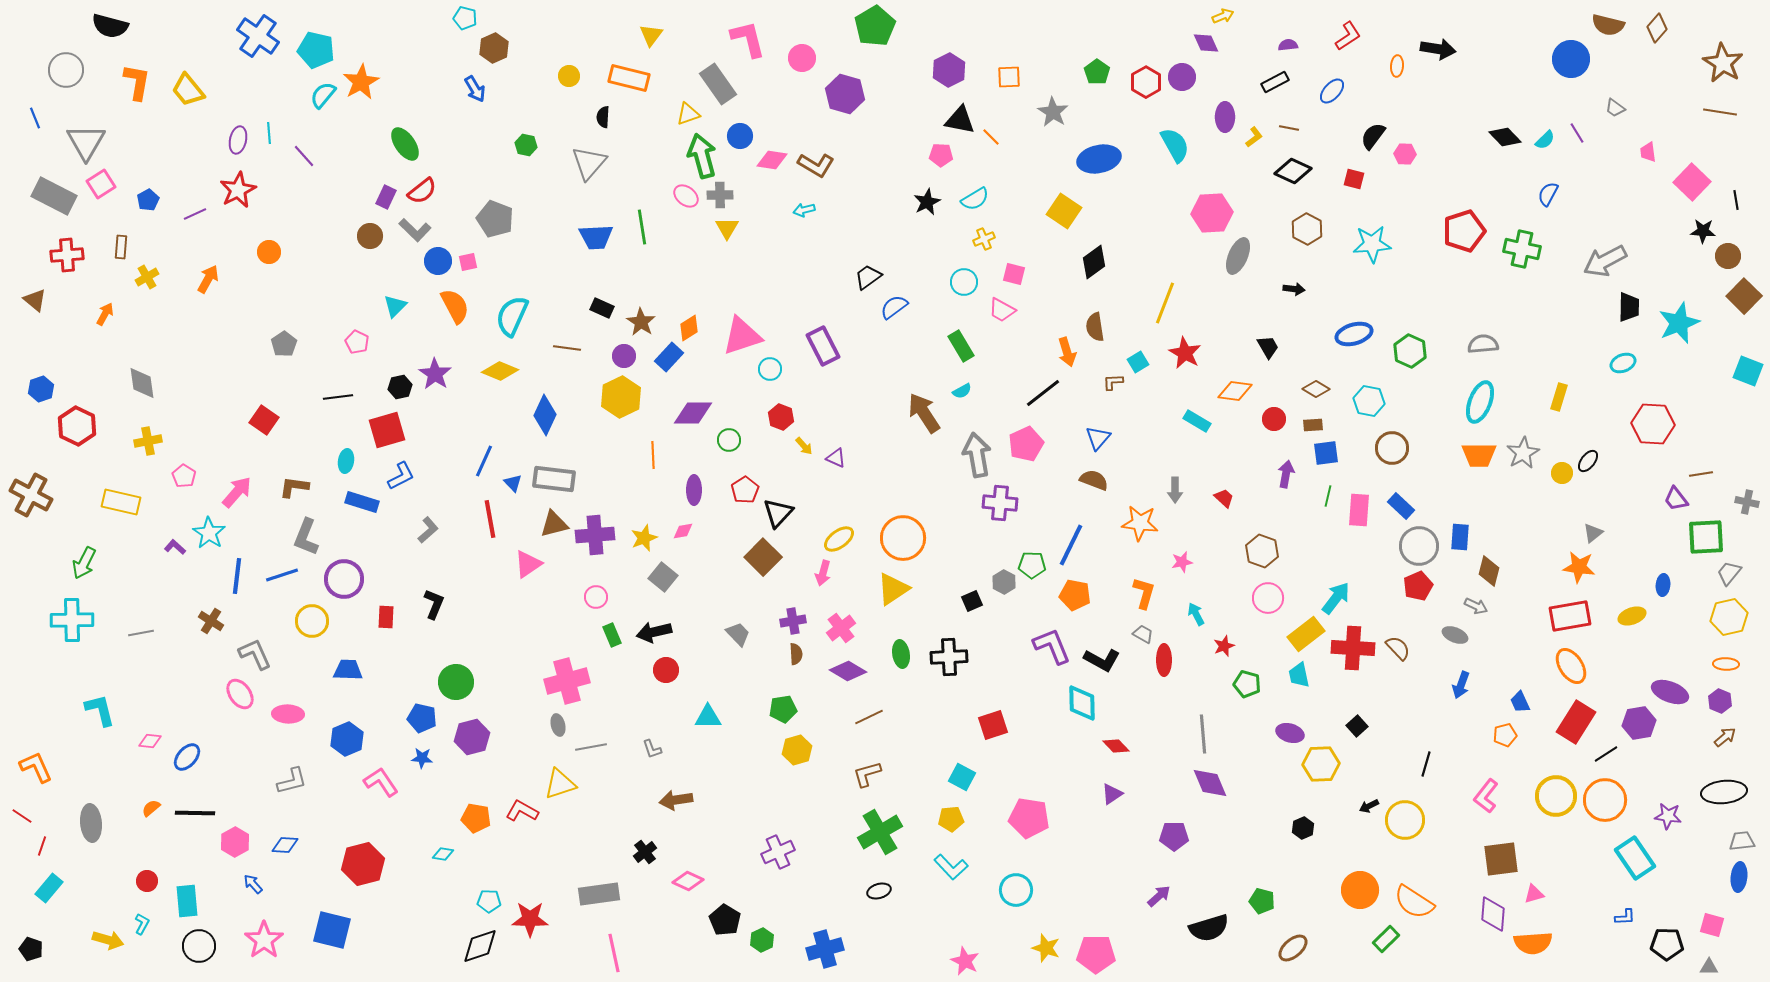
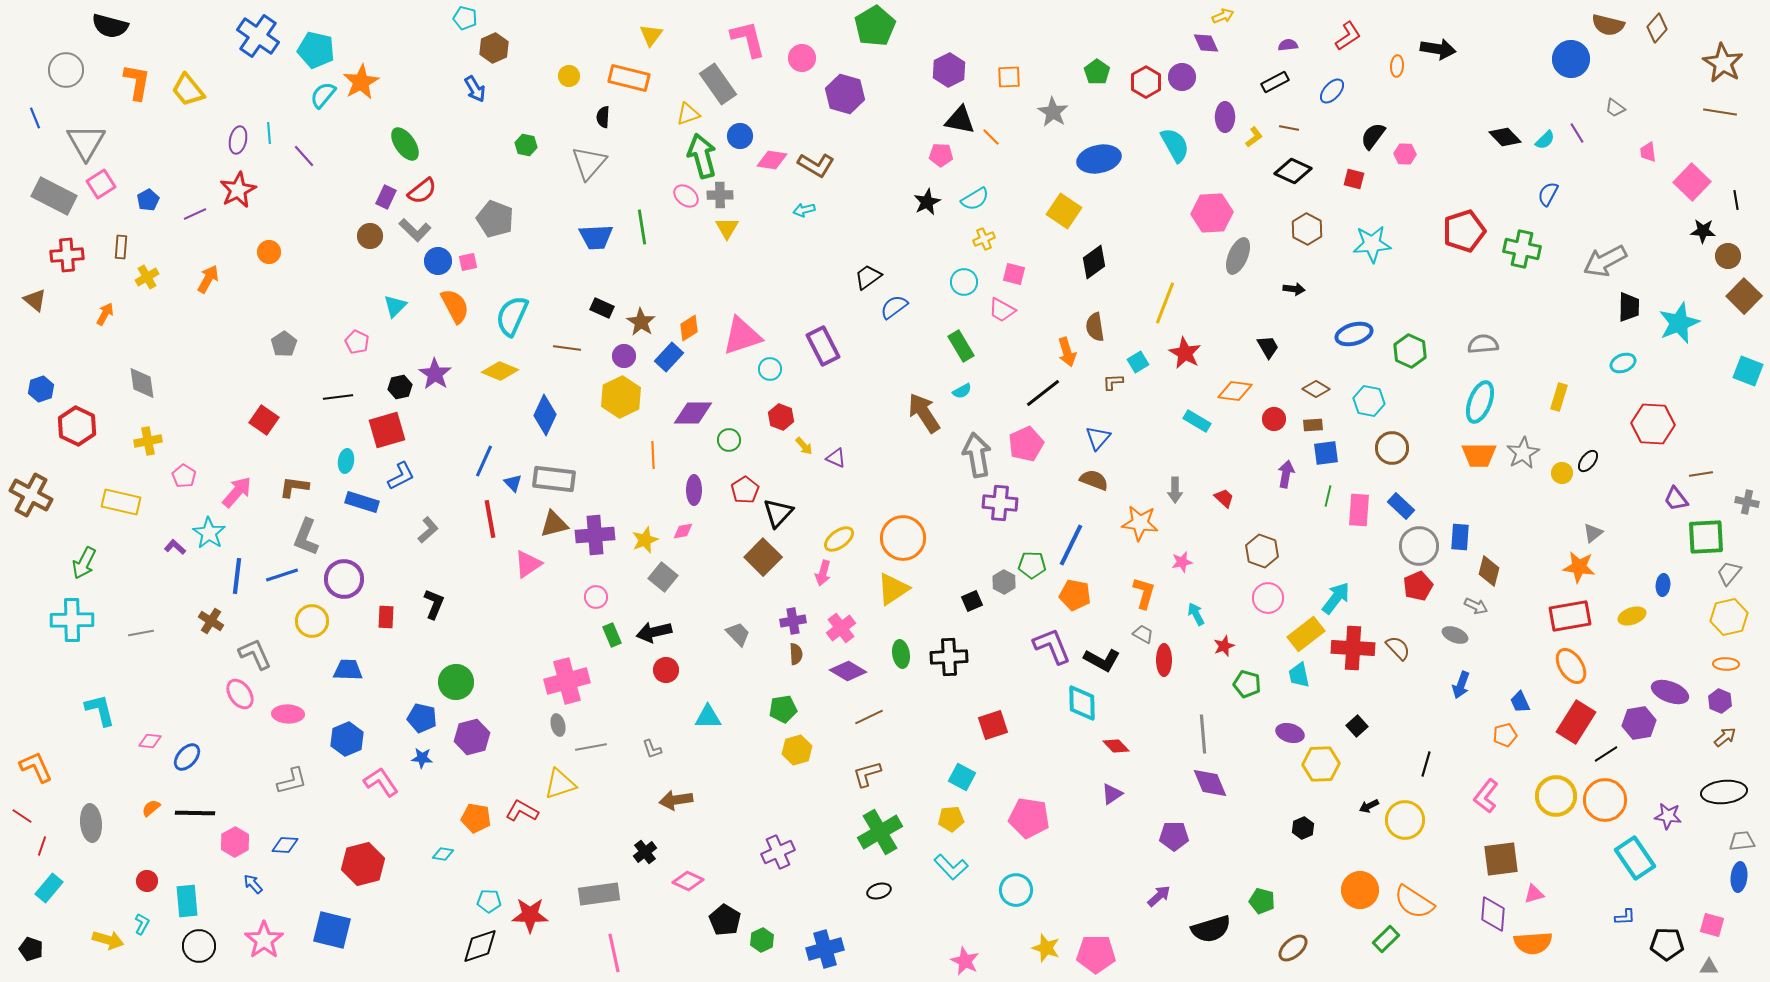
yellow star at (644, 538): moved 1 px right, 2 px down
red star at (530, 919): moved 4 px up
black semicircle at (1209, 928): moved 2 px right, 1 px down
